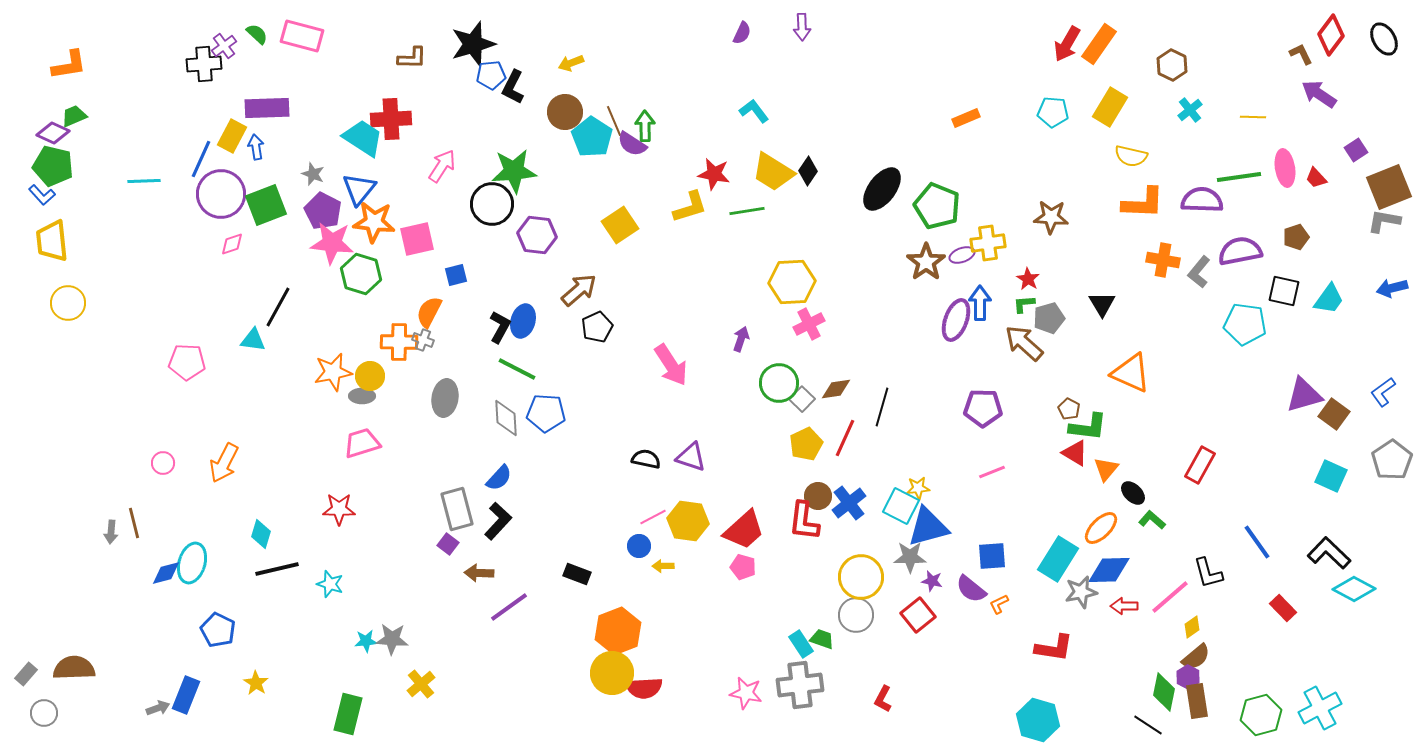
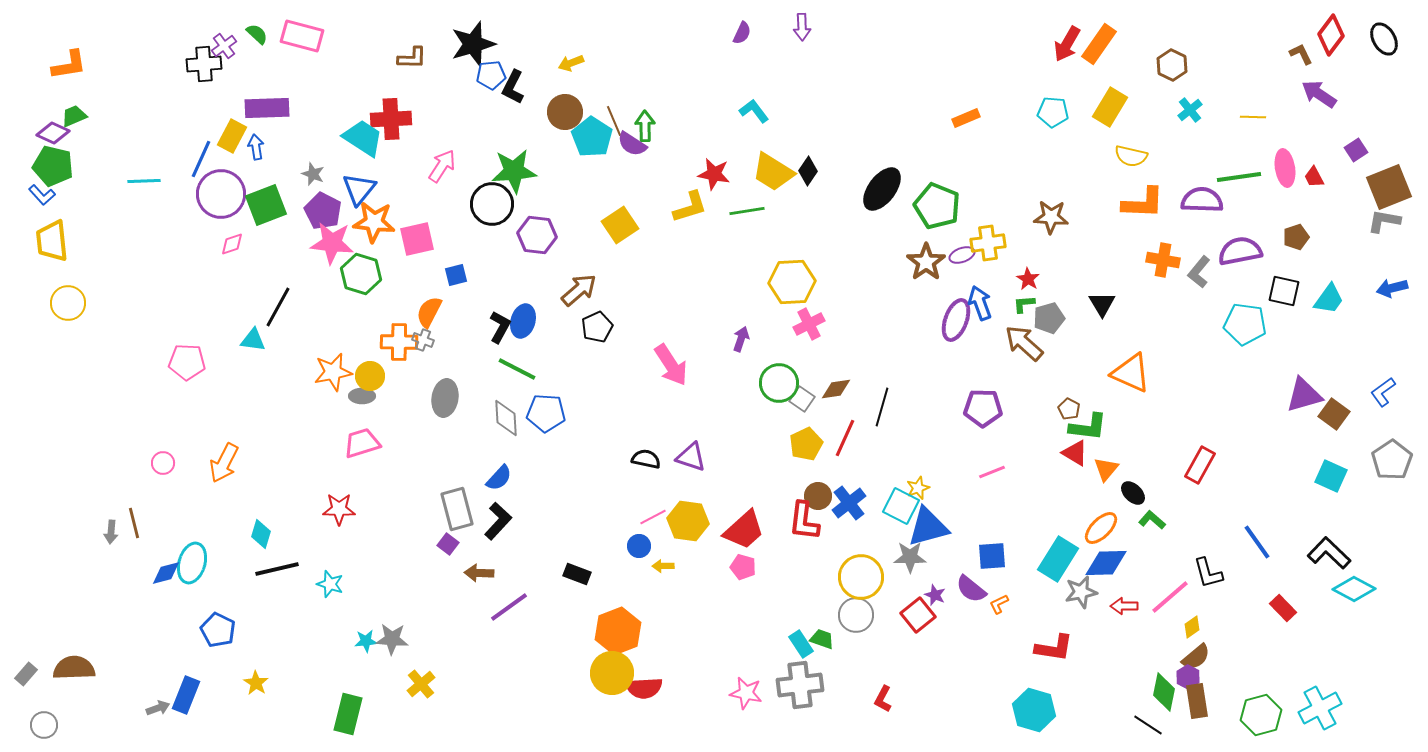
red trapezoid at (1316, 178): moved 2 px left, 1 px up; rotated 15 degrees clockwise
blue arrow at (980, 303): rotated 20 degrees counterclockwise
gray square at (802, 399): rotated 10 degrees counterclockwise
yellow star at (918, 488): rotated 15 degrees counterclockwise
blue diamond at (1109, 570): moved 3 px left, 7 px up
purple star at (932, 581): moved 3 px right, 14 px down; rotated 10 degrees clockwise
gray circle at (44, 713): moved 12 px down
cyan hexagon at (1038, 720): moved 4 px left, 10 px up
